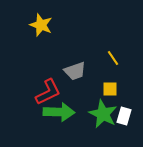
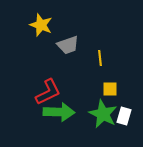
yellow line: moved 13 px left; rotated 28 degrees clockwise
gray trapezoid: moved 7 px left, 26 px up
